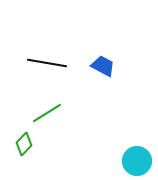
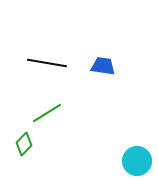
blue trapezoid: rotated 20 degrees counterclockwise
